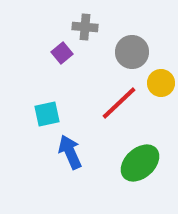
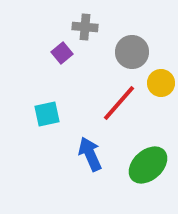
red line: rotated 6 degrees counterclockwise
blue arrow: moved 20 px right, 2 px down
green ellipse: moved 8 px right, 2 px down
